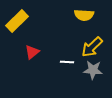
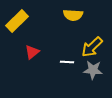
yellow semicircle: moved 11 px left
